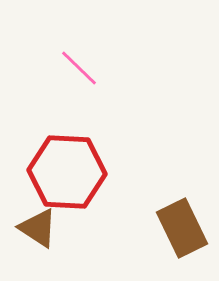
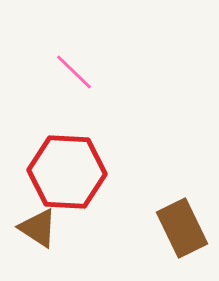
pink line: moved 5 px left, 4 px down
